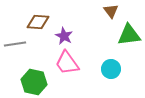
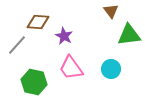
gray line: moved 2 px right, 1 px down; rotated 40 degrees counterclockwise
pink trapezoid: moved 4 px right, 5 px down
